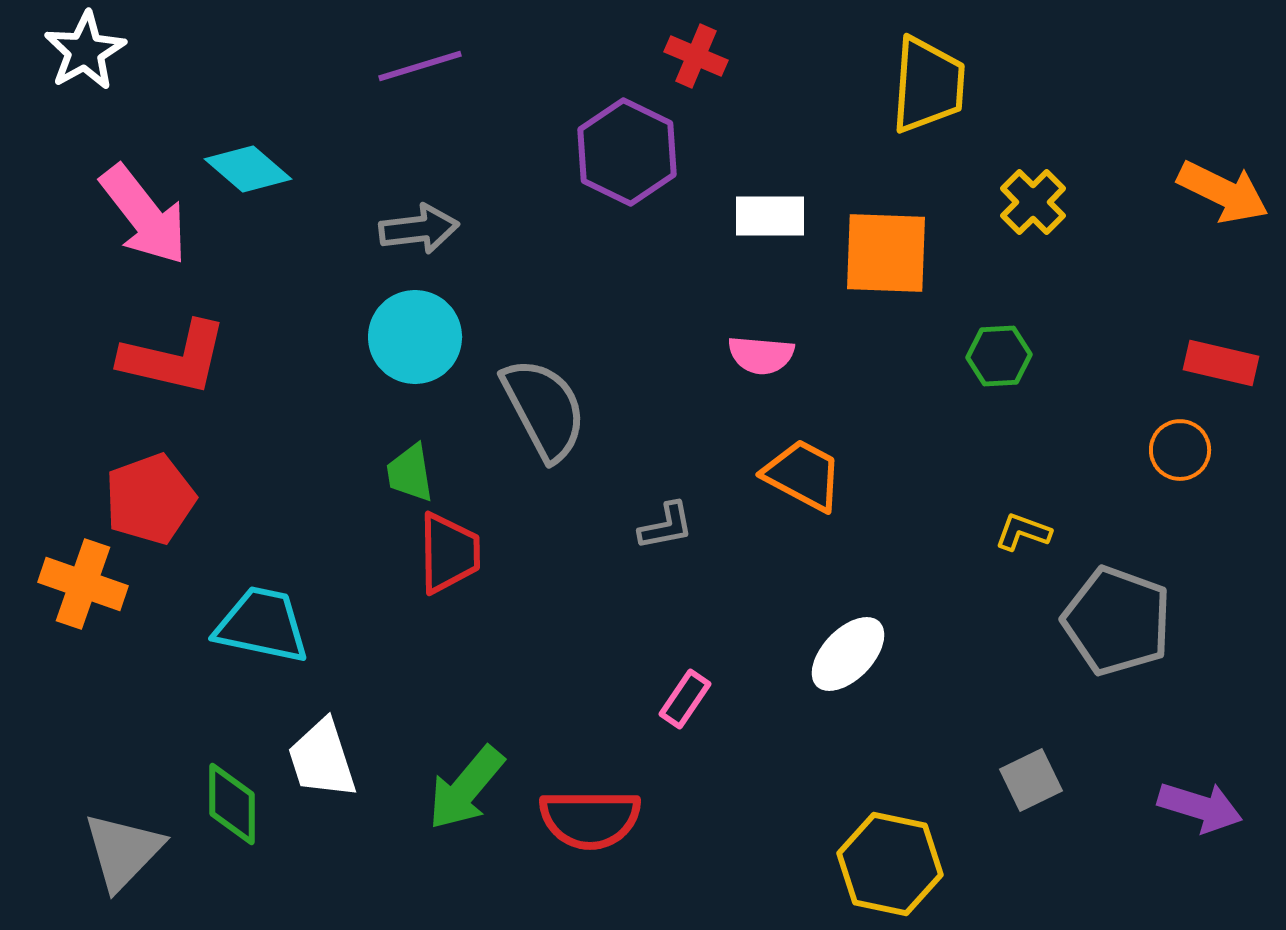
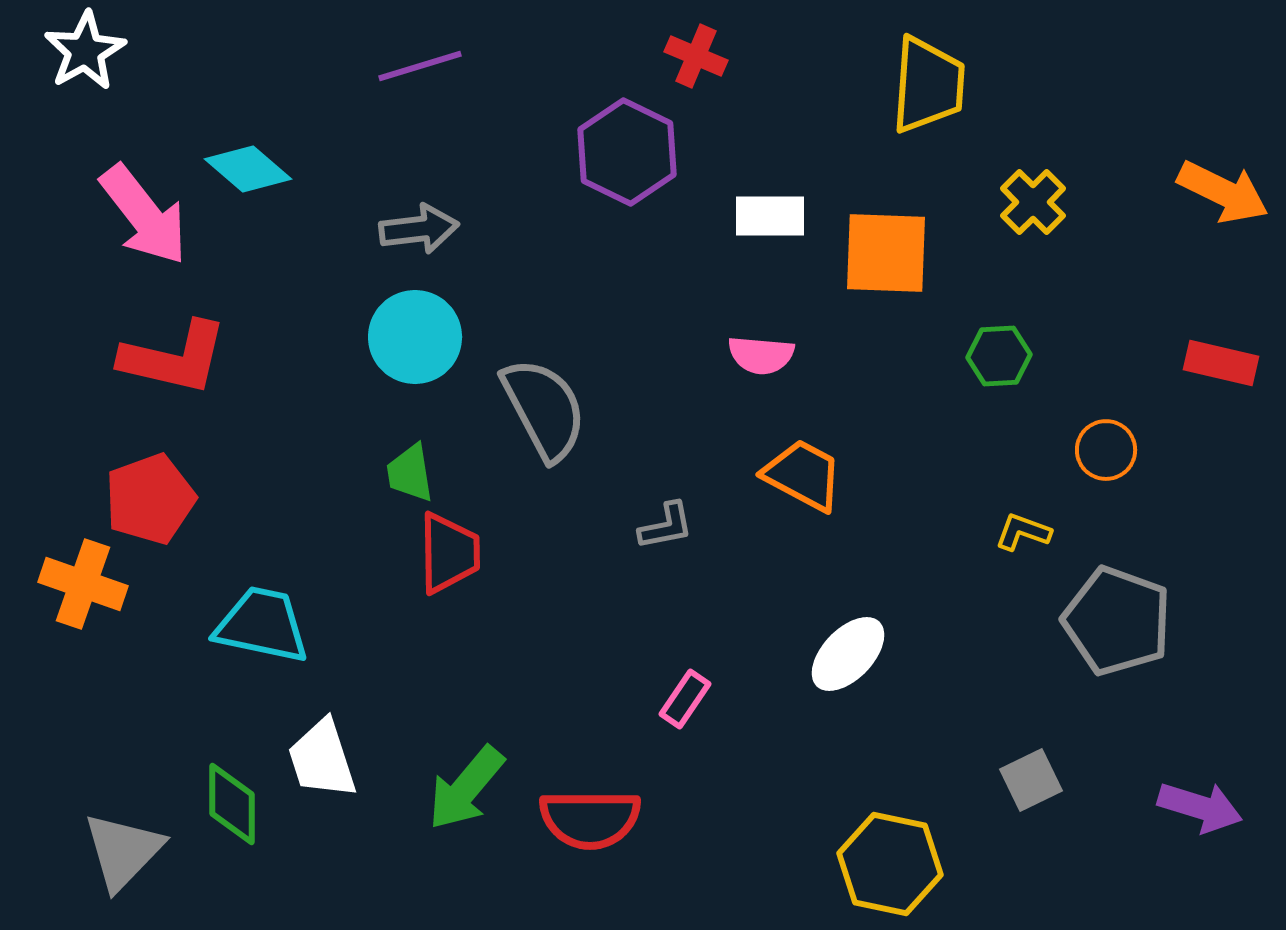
orange circle: moved 74 px left
